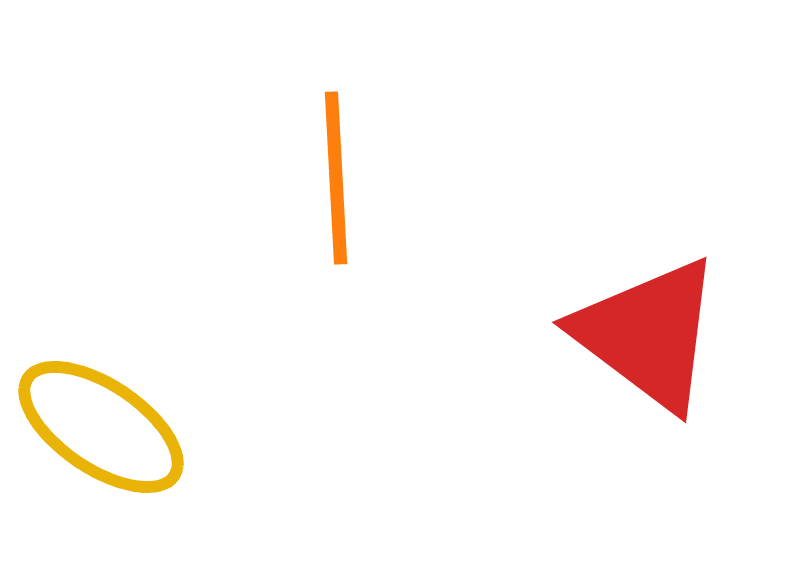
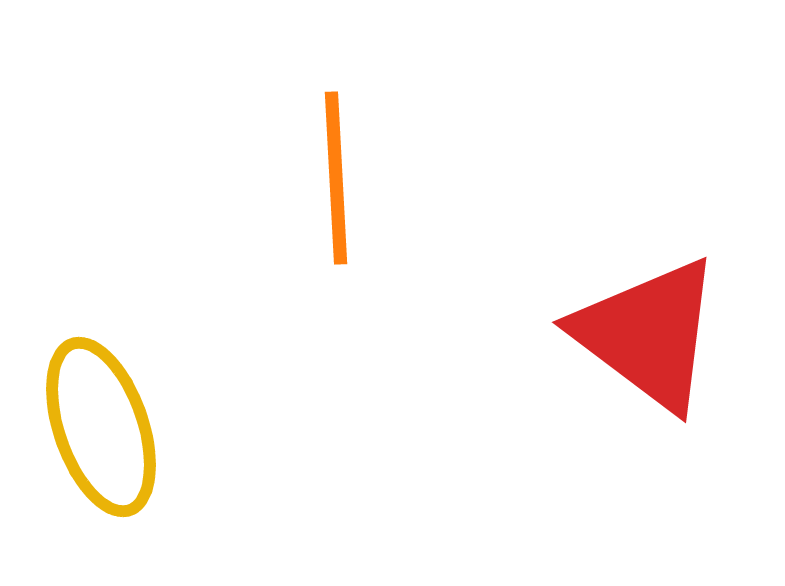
yellow ellipse: rotated 37 degrees clockwise
